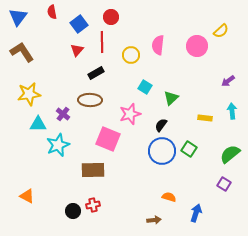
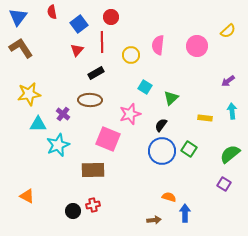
yellow semicircle: moved 7 px right
brown L-shape: moved 1 px left, 4 px up
blue arrow: moved 11 px left; rotated 18 degrees counterclockwise
